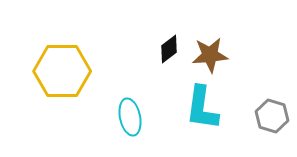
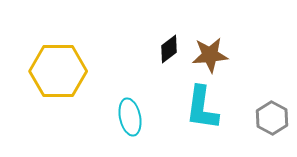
yellow hexagon: moved 4 px left
gray hexagon: moved 2 px down; rotated 12 degrees clockwise
